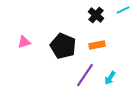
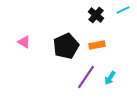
pink triangle: rotated 48 degrees clockwise
black pentagon: moved 3 px right; rotated 25 degrees clockwise
purple line: moved 1 px right, 2 px down
